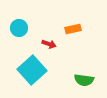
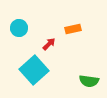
red arrow: rotated 64 degrees counterclockwise
cyan square: moved 2 px right
green semicircle: moved 5 px right, 1 px down
